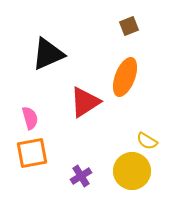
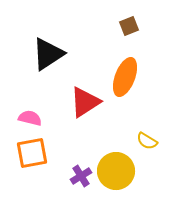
black triangle: rotated 9 degrees counterclockwise
pink semicircle: rotated 60 degrees counterclockwise
yellow circle: moved 16 px left
